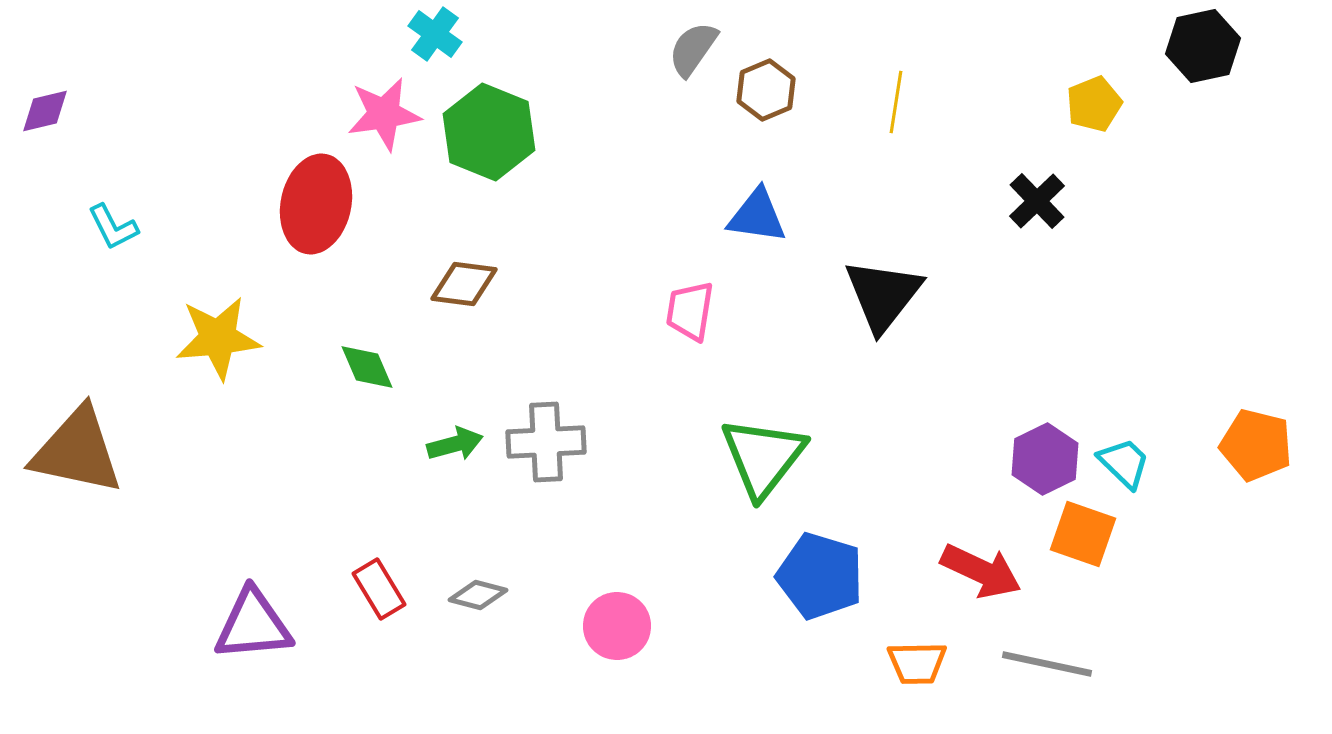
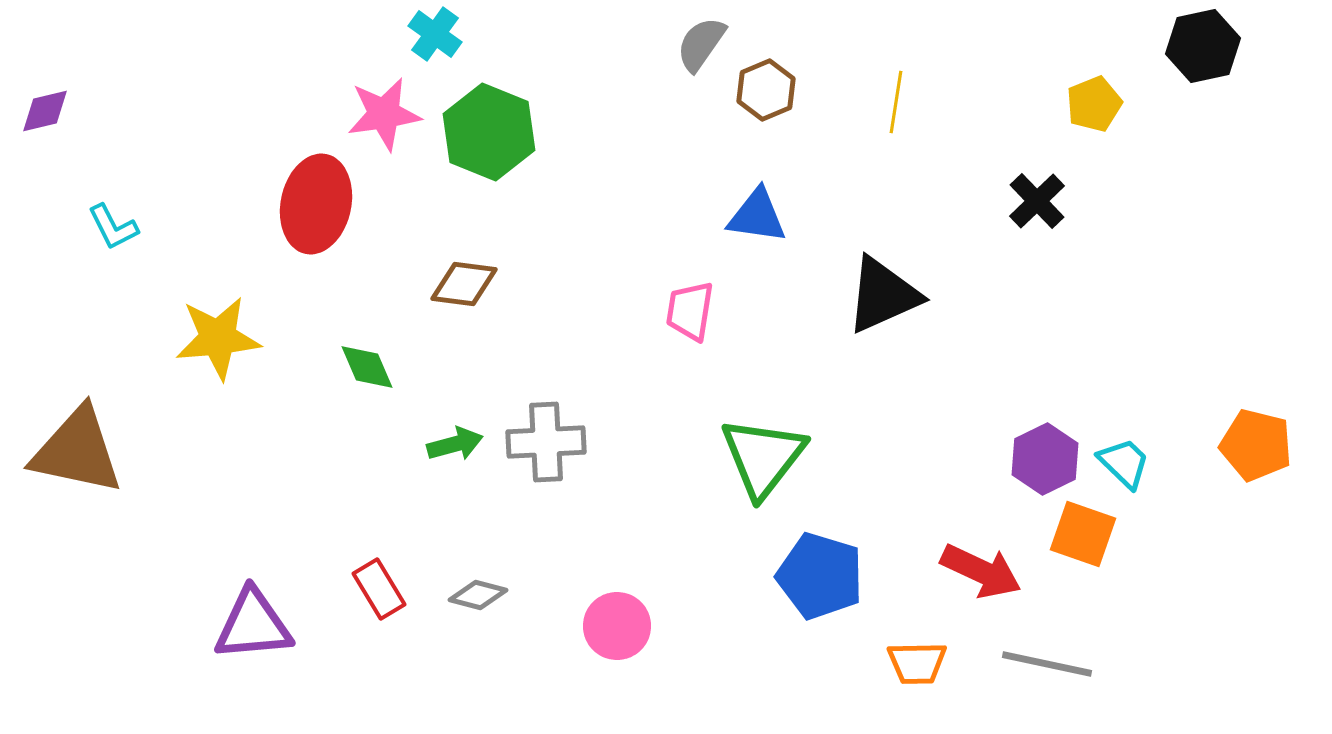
gray semicircle: moved 8 px right, 5 px up
black triangle: rotated 28 degrees clockwise
